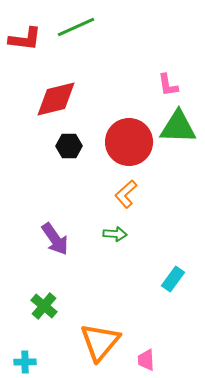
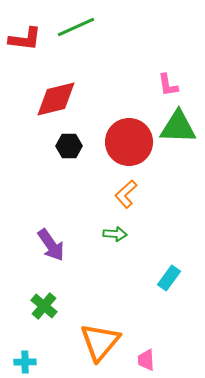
purple arrow: moved 4 px left, 6 px down
cyan rectangle: moved 4 px left, 1 px up
